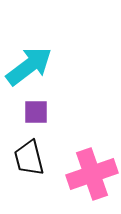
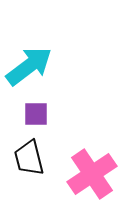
purple square: moved 2 px down
pink cross: rotated 15 degrees counterclockwise
